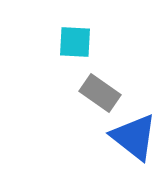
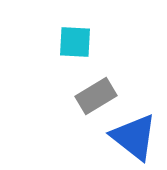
gray rectangle: moved 4 px left, 3 px down; rotated 66 degrees counterclockwise
